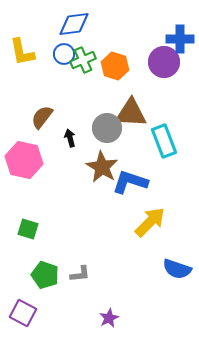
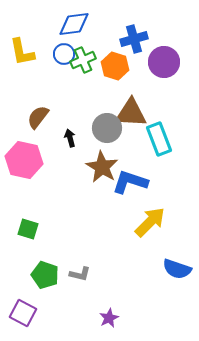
blue cross: moved 46 px left; rotated 16 degrees counterclockwise
brown semicircle: moved 4 px left
cyan rectangle: moved 5 px left, 2 px up
gray L-shape: rotated 20 degrees clockwise
